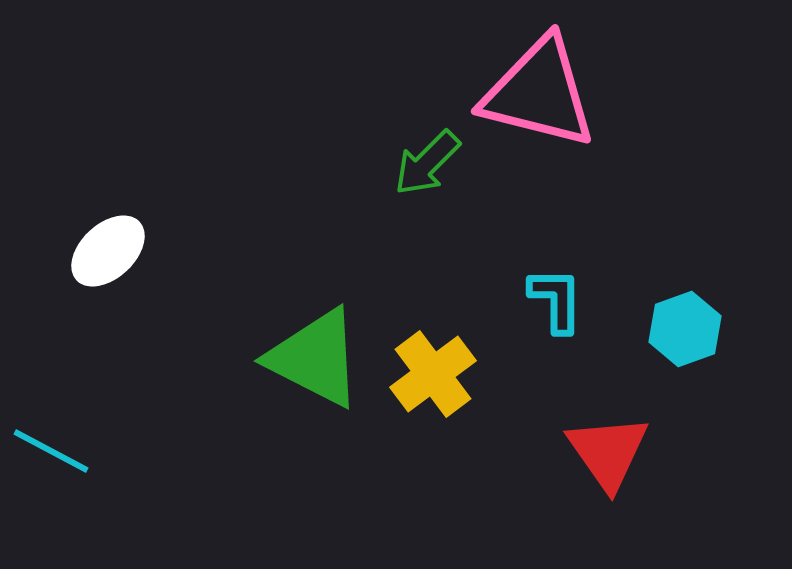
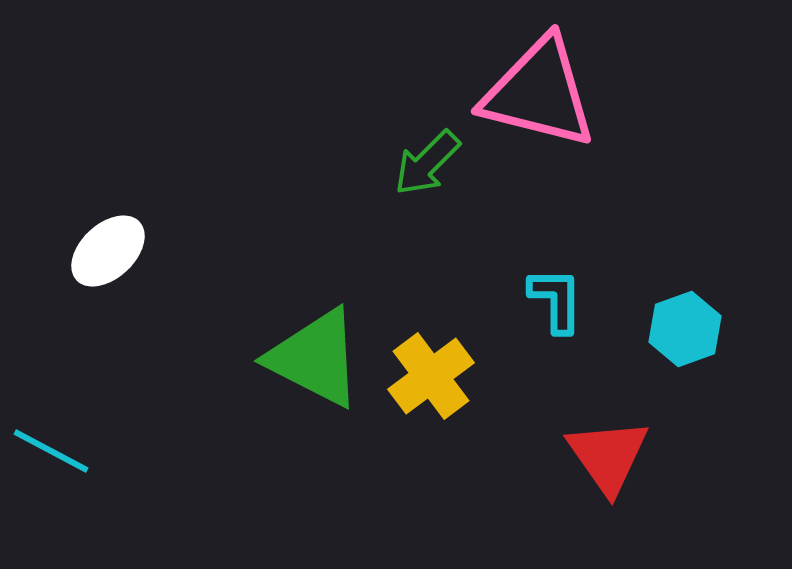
yellow cross: moved 2 px left, 2 px down
red triangle: moved 4 px down
